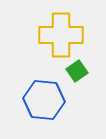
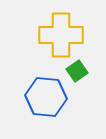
blue hexagon: moved 2 px right, 3 px up
